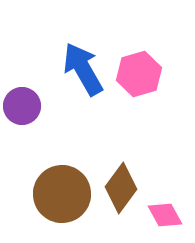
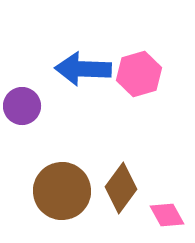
blue arrow: rotated 58 degrees counterclockwise
brown circle: moved 3 px up
pink diamond: moved 2 px right
